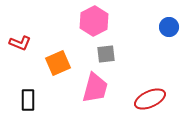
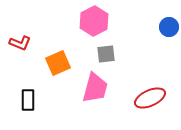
red ellipse: moved 1 px up
